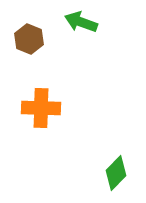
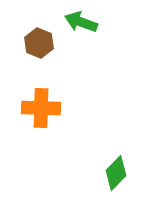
brown hexagon: moved 10 px right, 4 px down
